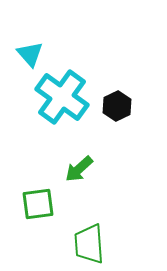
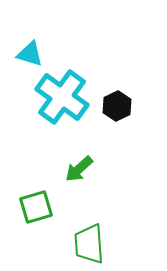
cyan triangle: rotated 32 degrees counterclockwise
green square: moved 2 px left, 3 px down; rotated 8 degrees counterclockwise
